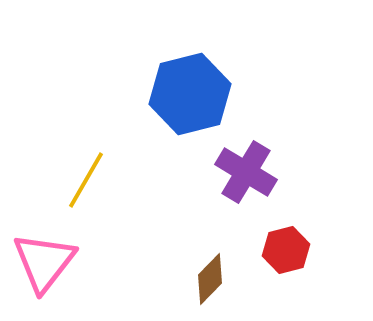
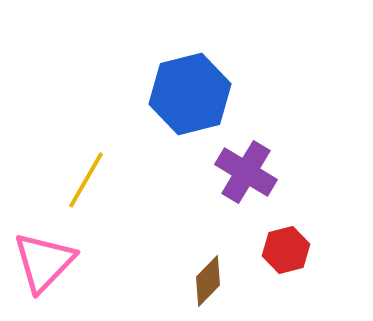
pink triangle: rotated 6 degrees clockwise
brown diamond: moved 2 px left, 2 px down
